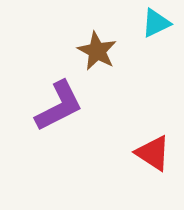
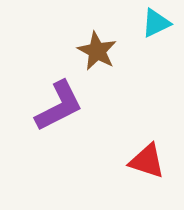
red triangle: moved 6 px left, 8 px down; rotated 15 degrees counterclockwise
